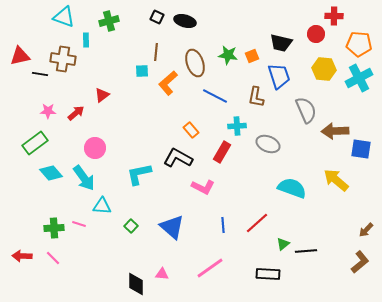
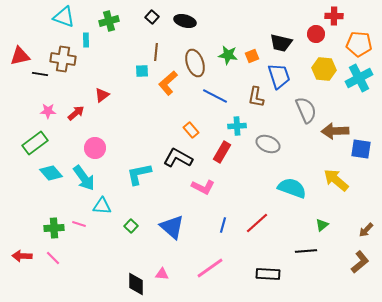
black square at (157, 17): moved 5 px left; rotated 16 degrees clockwise
blue line at (223, 225): rotated 21 degrees clockwise
green triangle at (283, 244): moved 39 px right, 19 px up
